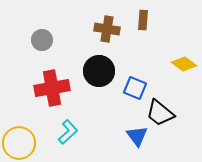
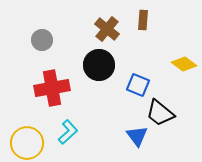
brown cross: rotated 30 degrees clockwise
black circle: moved 6 px up
blue square: moved 3 px right, 3 px up
yellow circle: moved 8 px right
